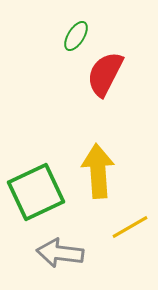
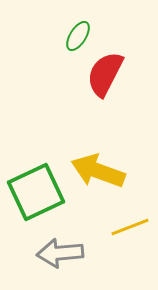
green ellipse: moved 2 px right
yellow arrow: rotated 66 degrees counterclockwise
yellow line: rotated 9 degrees clockwise
gray arrow: rotated 12 degrees counterclockwise
